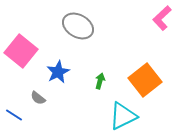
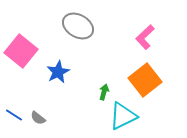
pink L-shape: moved 17 px left, 19 px down
green arrow: moved 4 px right, 11 px down
gray semicircle: moved 20 px down
